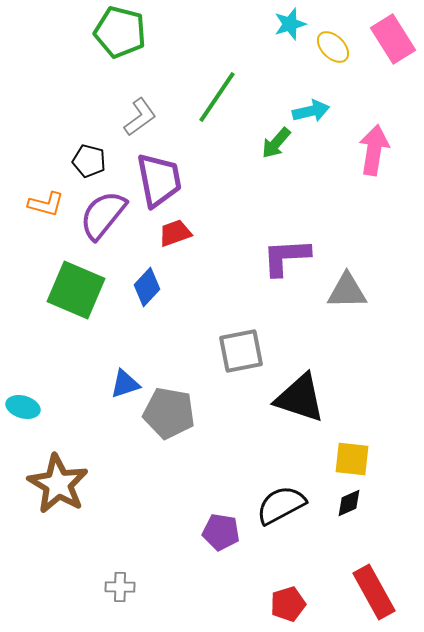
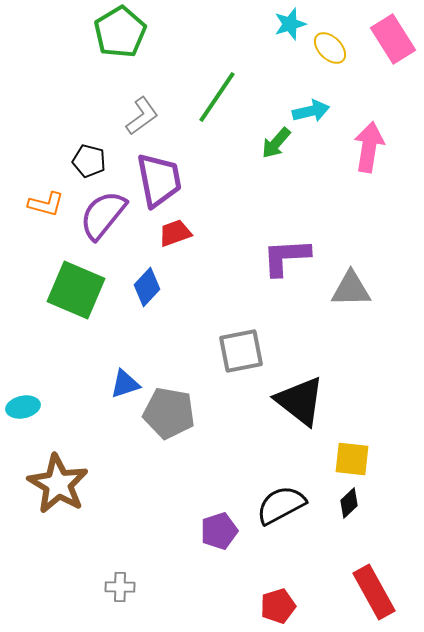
green pentagon: rotated 27 degrees clockwise
yellow ellipse: moved 3 px left, 1 px down
gray L-shape: moved 2 px right, 1 px up
pink arrow: moved 5 px left, 3 px up
gray triangle: moved 4 px right, 2 px up
black triangle: moved 3 px down; rotated 20 degrees clockwise
cyan ellipse: rotated 28 degrees counterclockwise
black diamond: rotated 20 degrees counterclockwise
purple pentagon: moved 2 px left, 1 px up; rotated 27 degrees counterclockwise
red pentagon: moved 10 px left, 2 px down
